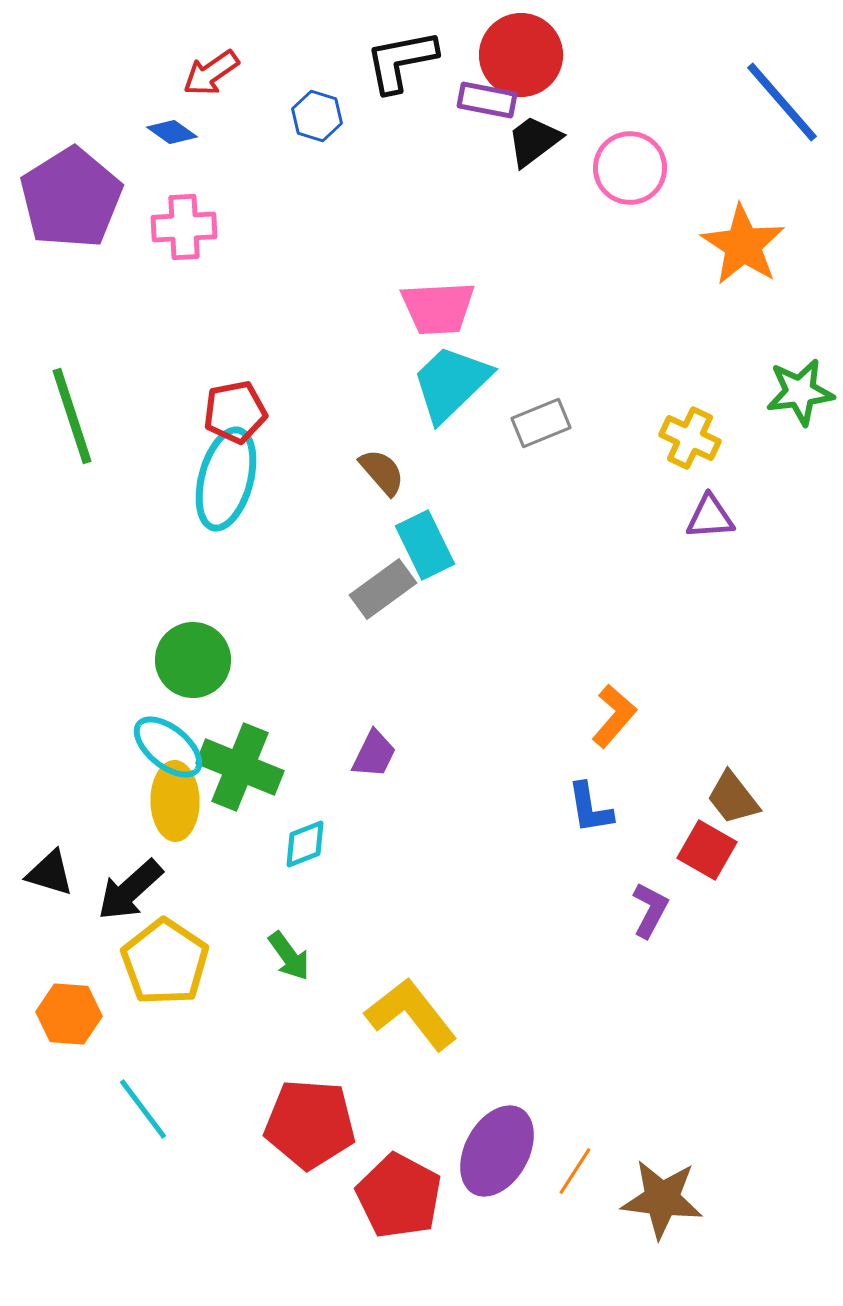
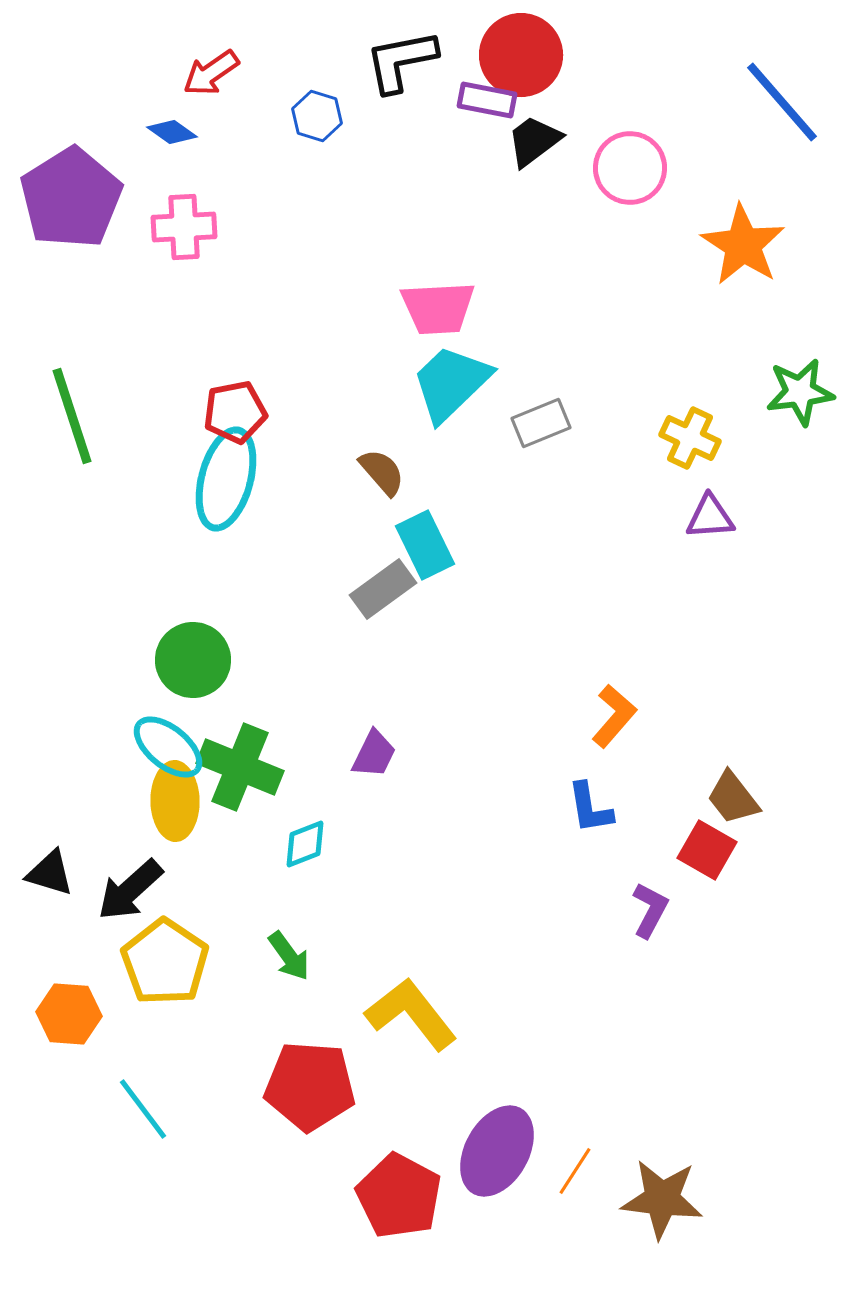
red pentagon at (310, 1124): moved 38 px up
